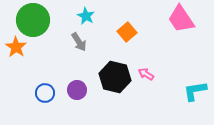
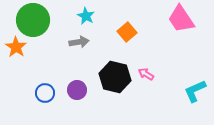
gray arrow: rotated 66 degrees counterclockwise
cyan L-shape: rotated 15 degrees counterclockwise
